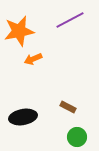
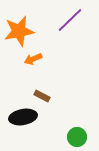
purple line: rotated 16 degrees counterclockwise
brown rectangle: moved 26 px left, 11 px up
